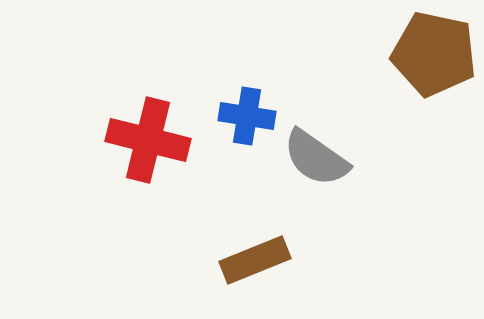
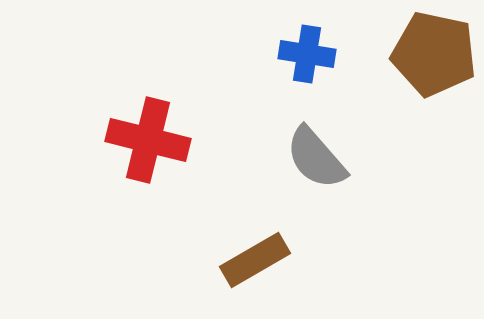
blue cross: moved 60 px right, 62 px up
gray semicircle: rotated 14 degrees clockwise
brown rectangle: rotated 8 degrees counterclockwise
